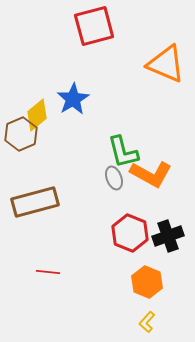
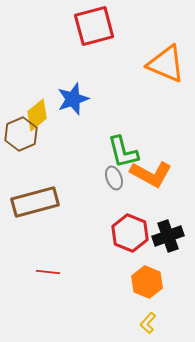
blue star: rotated 12 degrees clockwise
yellow L-shape: moved 1 px right, 1 px down
